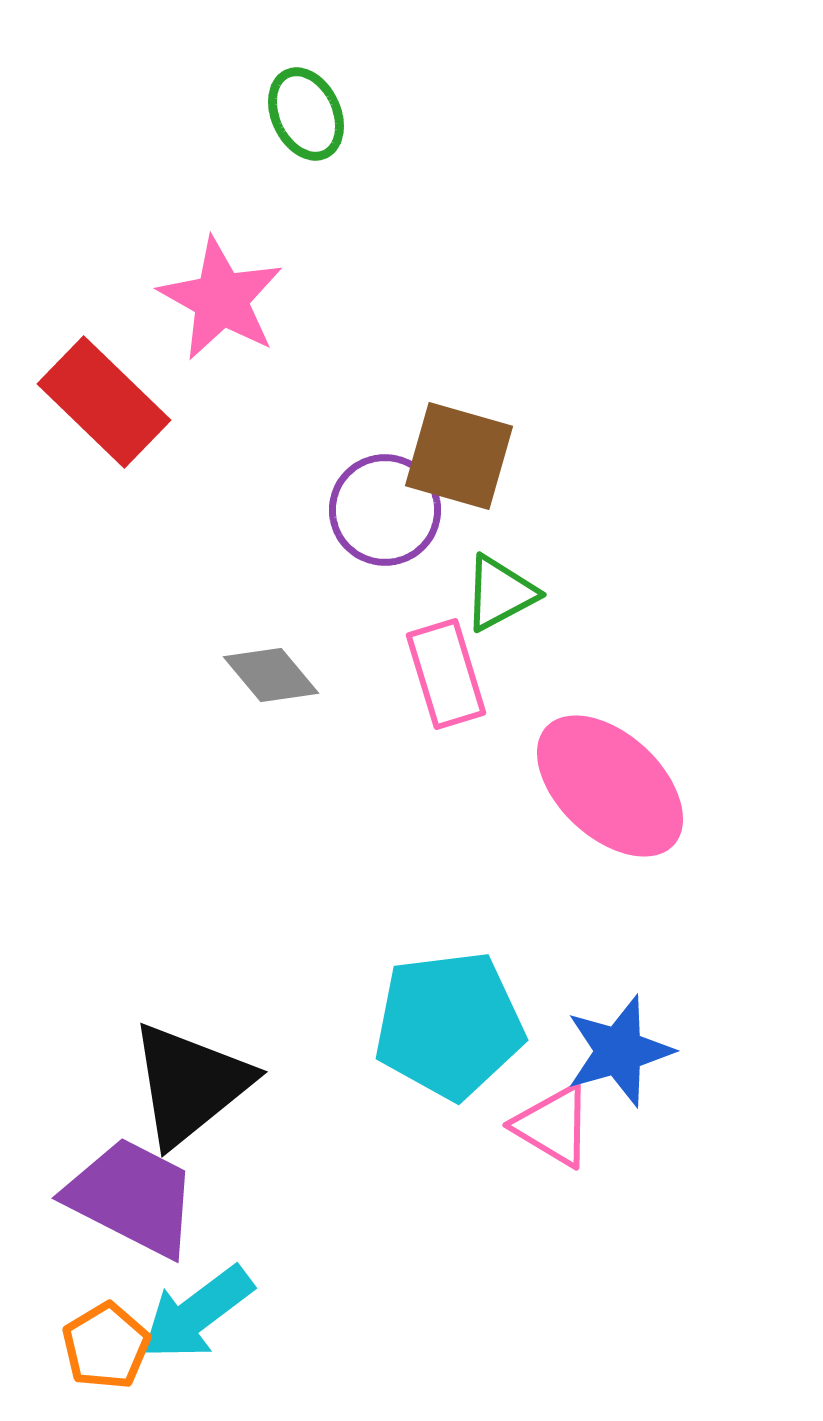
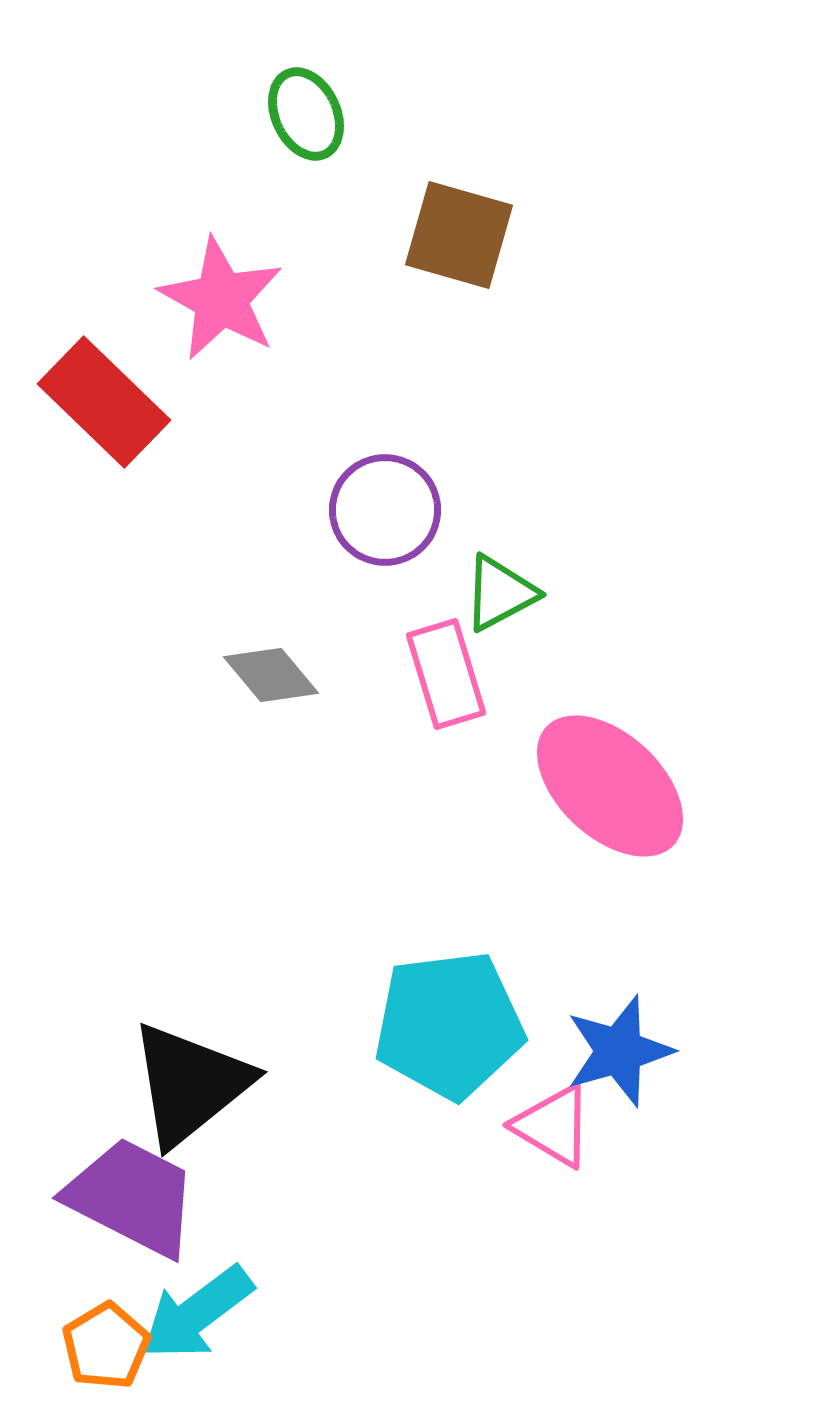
brown square: moved 221 px up
